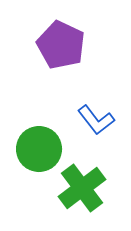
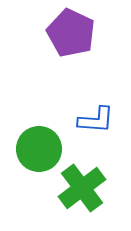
purple pentagon: moved 10 px right, 12 px up
blue L-shape: rotated 48 degrees counterclockwise
